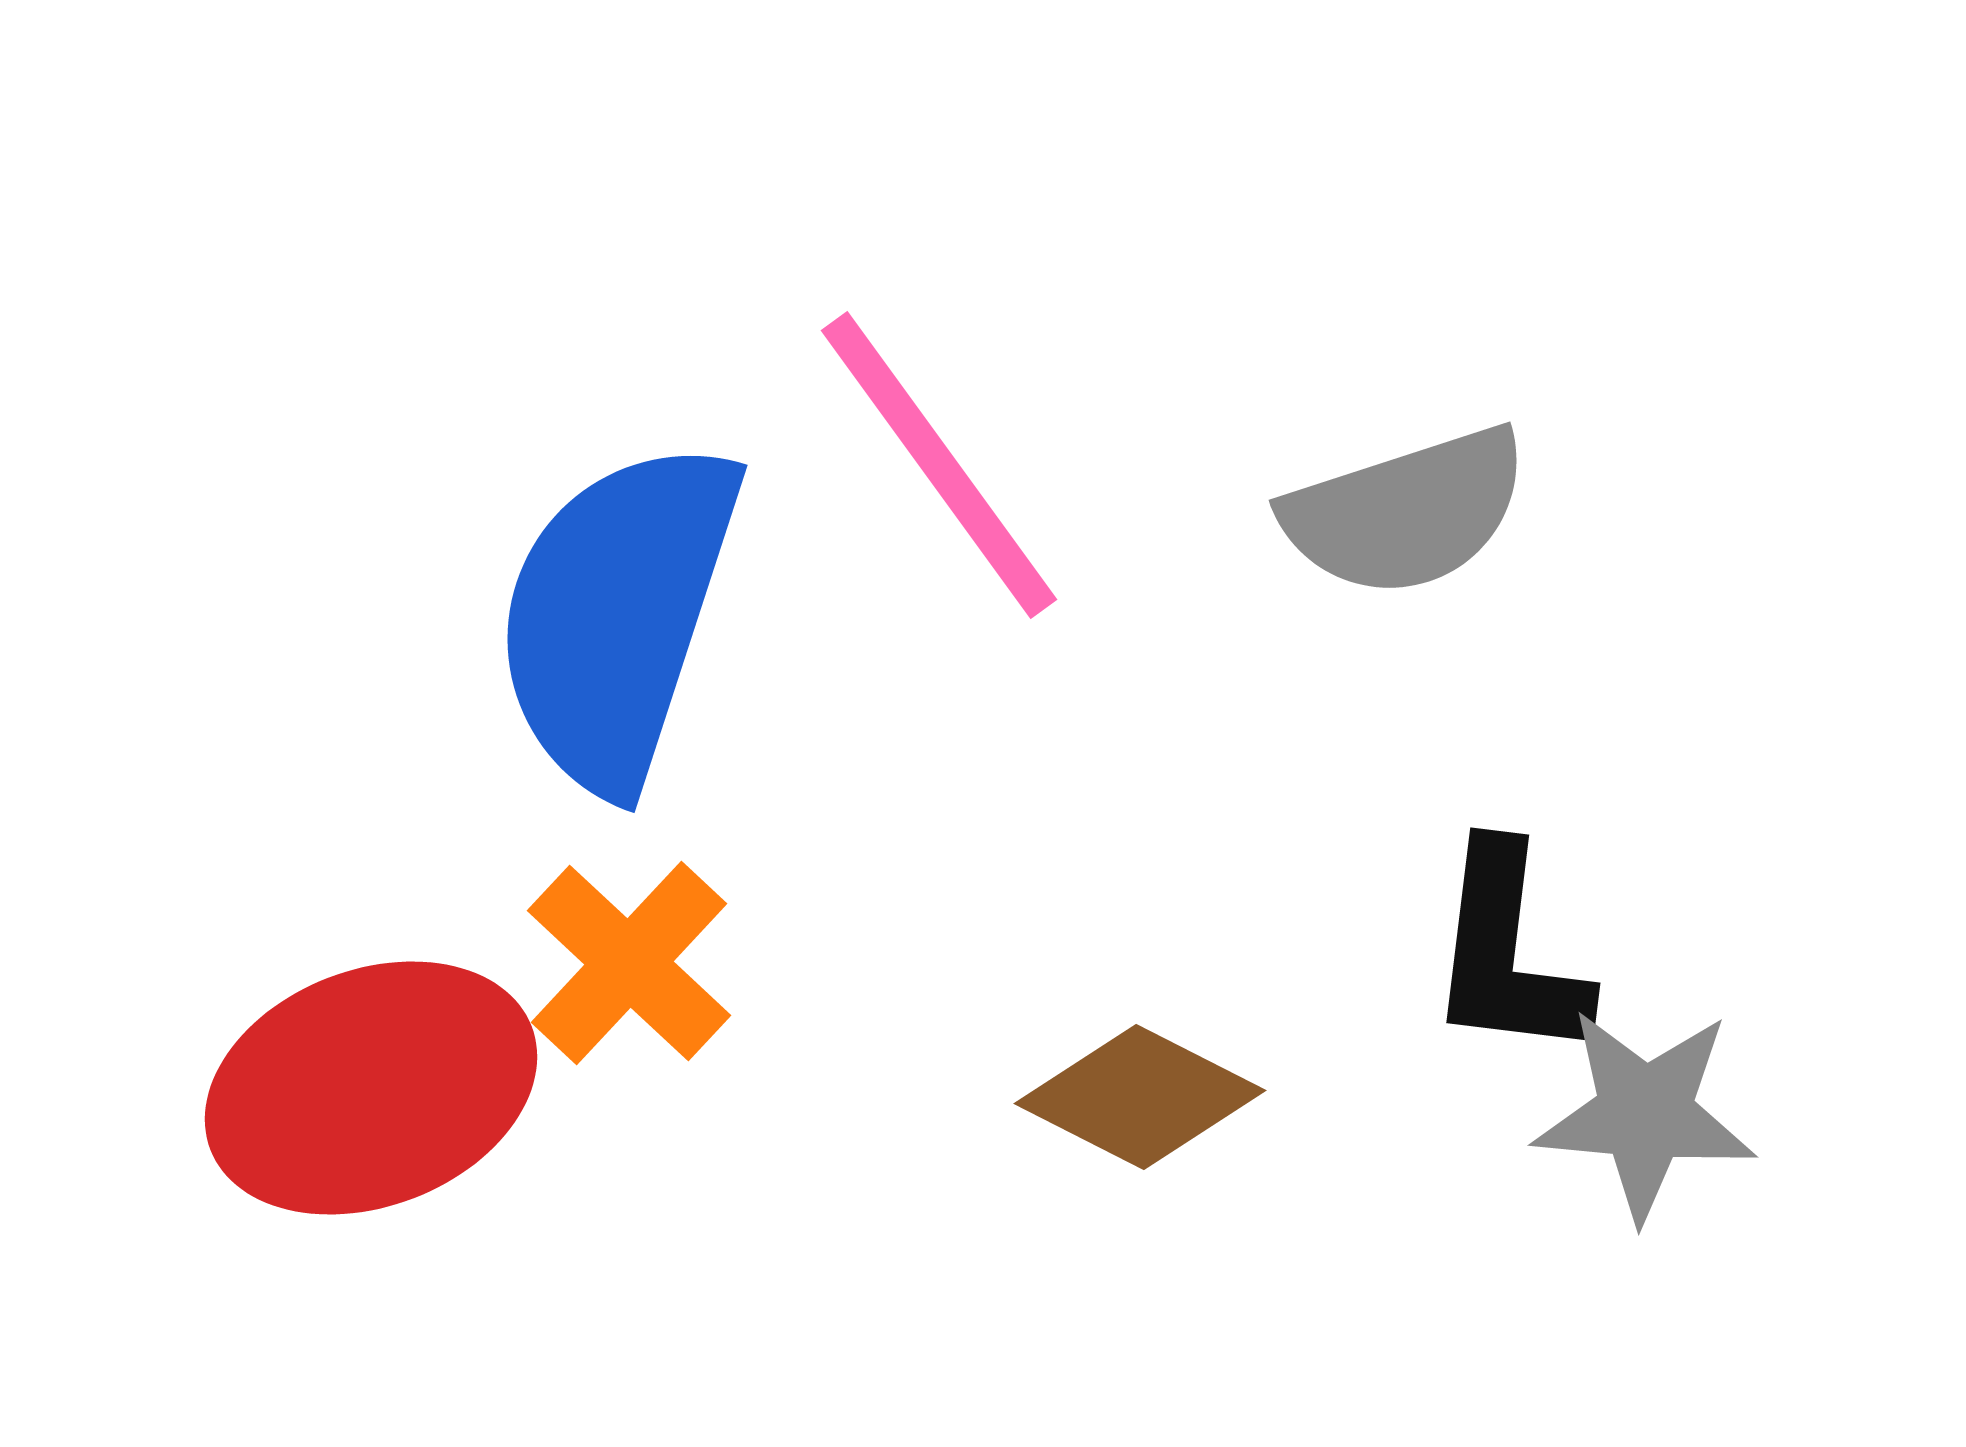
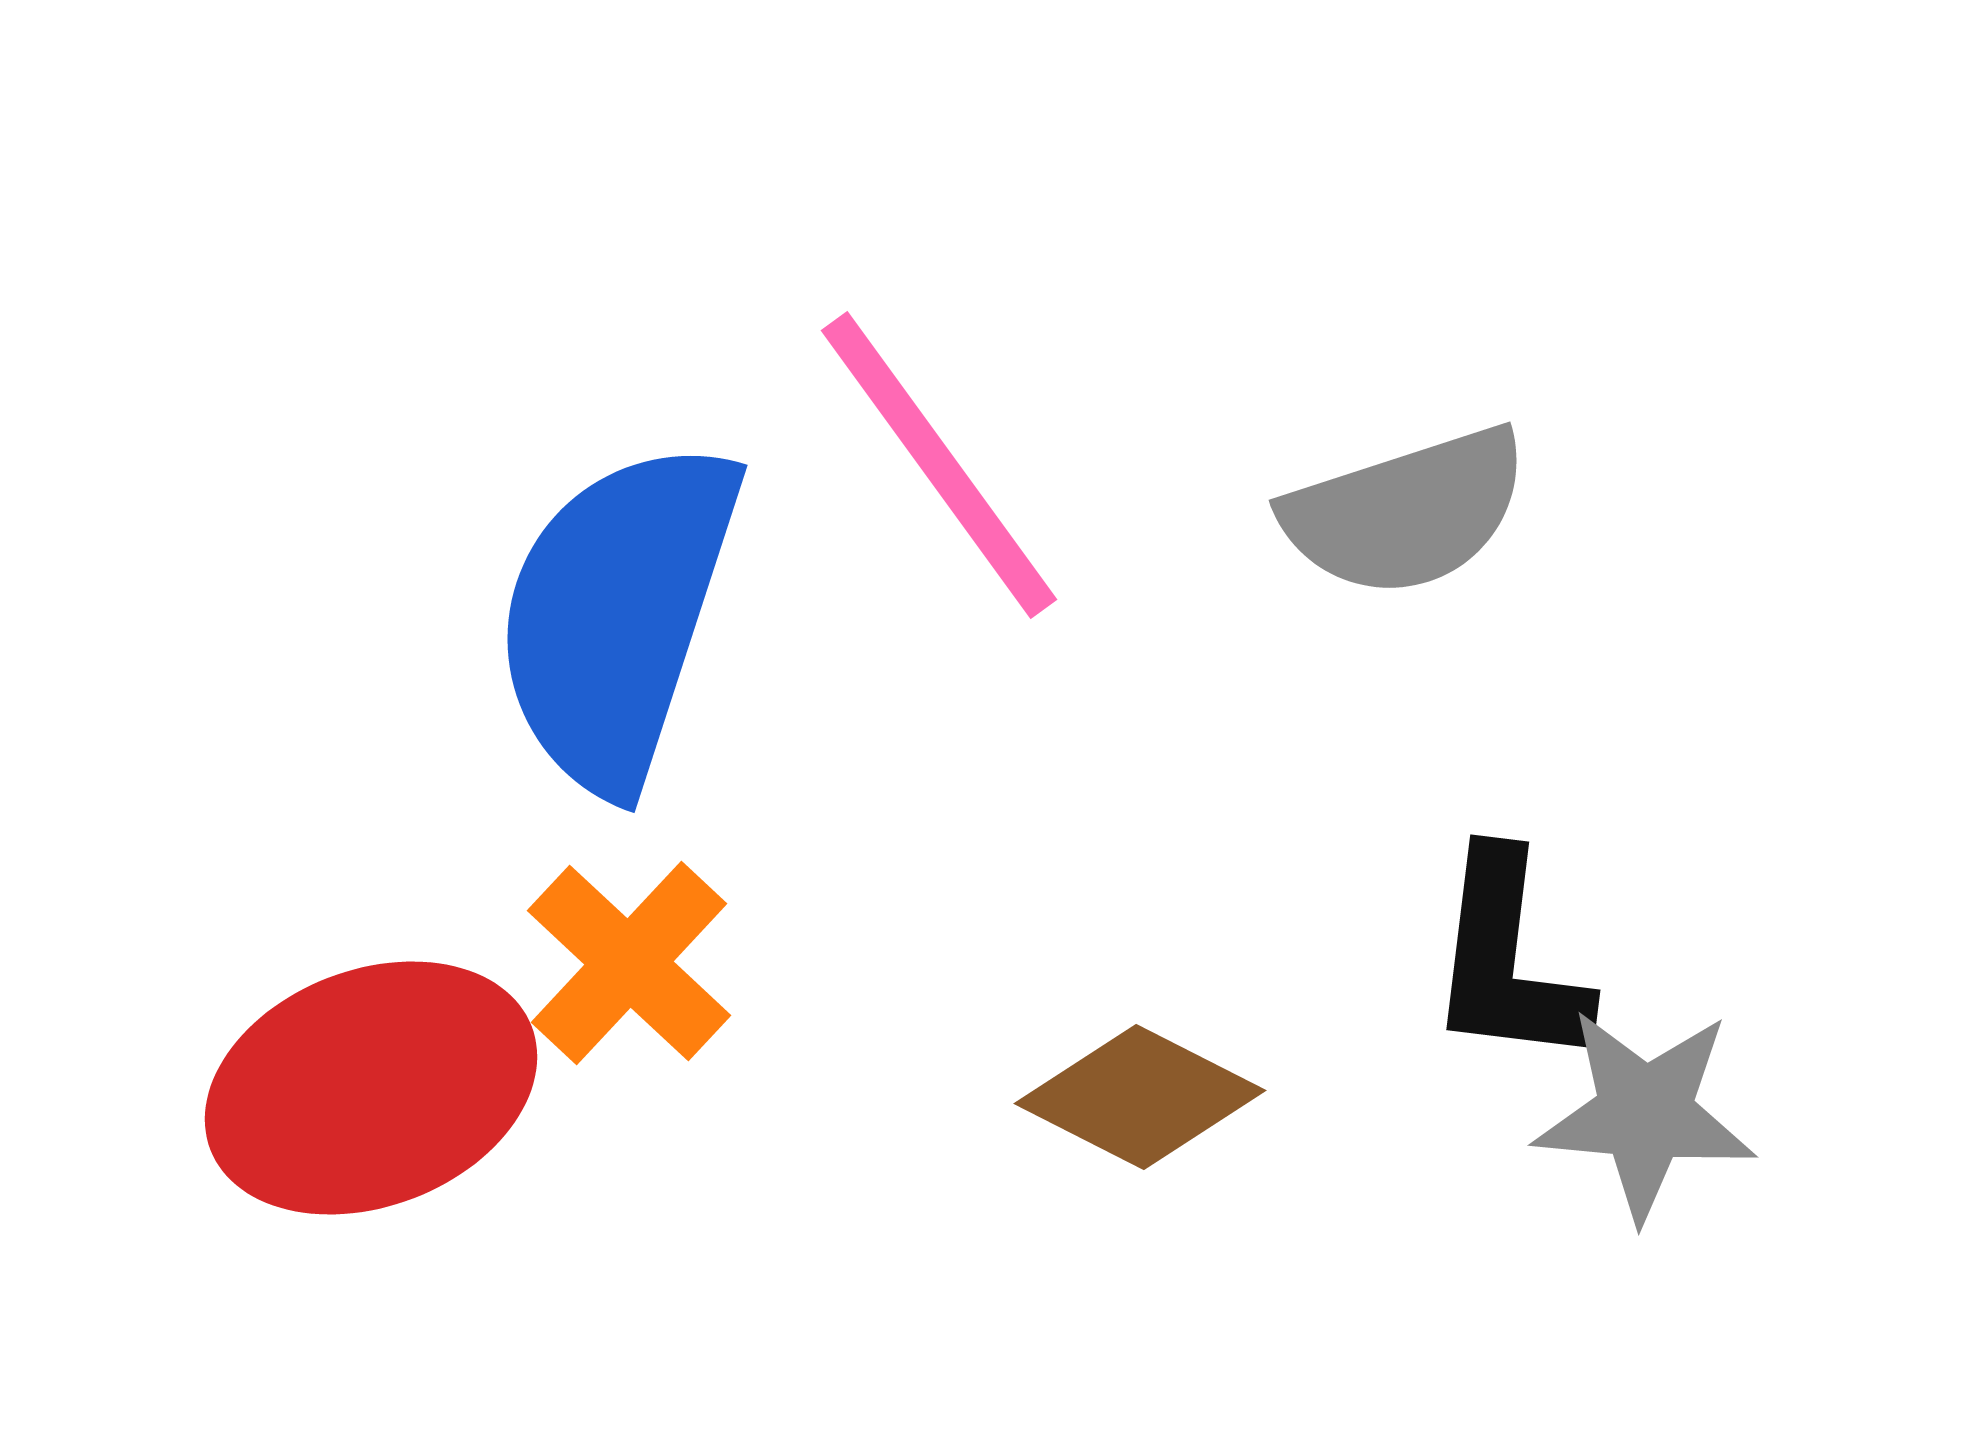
black L-shape: moved 7 px down
